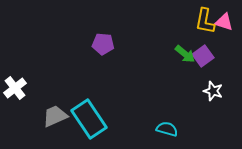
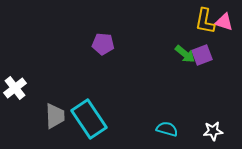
purple square: moved 1 px left, 1 px up; rotated 15 degrees clockwise
white star: moved 40 px down; rotated 24 degrees counterclockwise
gray trapezoid: rotated 112 degrees clockwise
